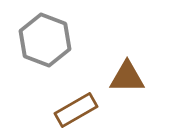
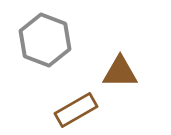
brown triangle: moved 7 px left, 5 px up
